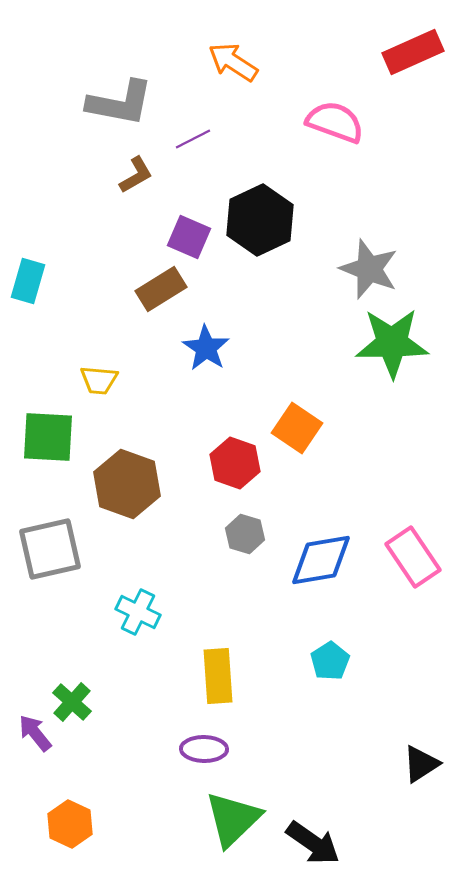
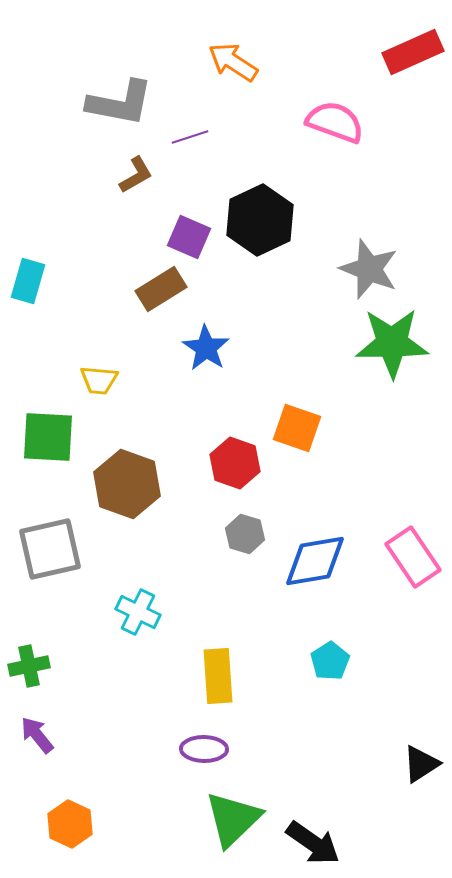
purple line: moved 3 px left, 2 px up; rotated 9 degrees clockwise
orange square: rotated 15 degrees counterclockwise
blue diamond: moved 6 px left, 1 px down
green cross: moved 43 px left, 36 px up; rotated 36 degrees clockwise
purple arrow: moved 2 px right, 2 px down
